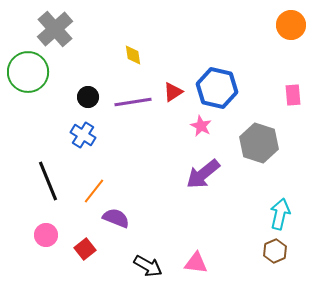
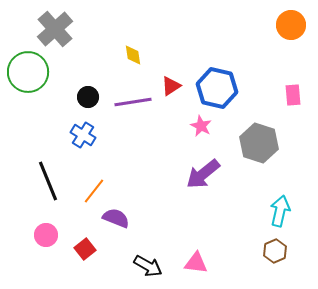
red triangle: moved 2 px left, 6 px up
cyan arrow: moved 3 px up
